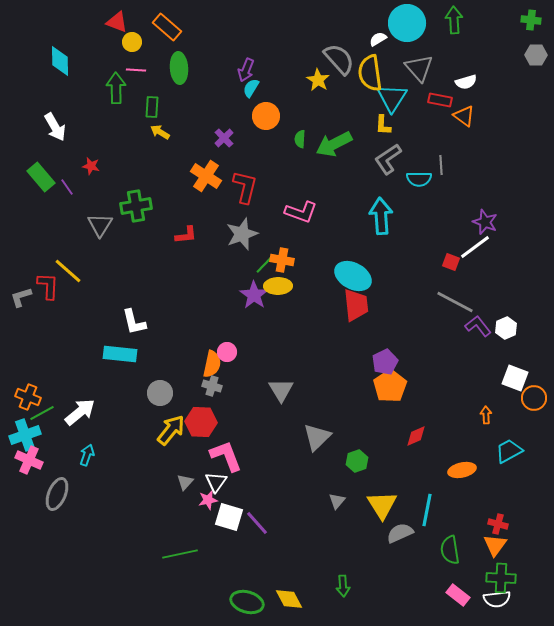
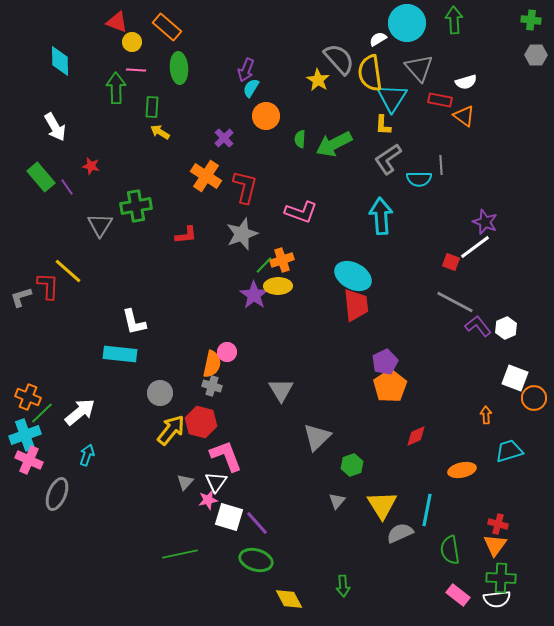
orange cross at (282, 260): rotated 30 degrees counterclockwise
green line at (42, 413): rotated 15 degrees counterclockwise
red hexagon at (201, 422): rotated 12 degrees clockwise
cyan trapezoid at (509, 451): rotated 12 degrees clockwise
green hexagon at (357, 461): moved 5 px left, 4 px down
green ellipse at (247, 602): moved 9 px right, 42 px up
